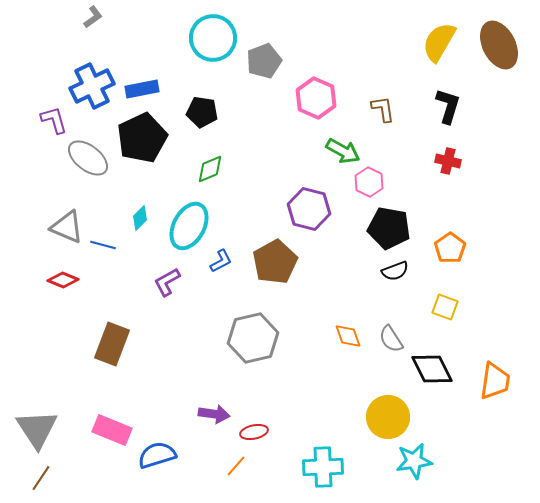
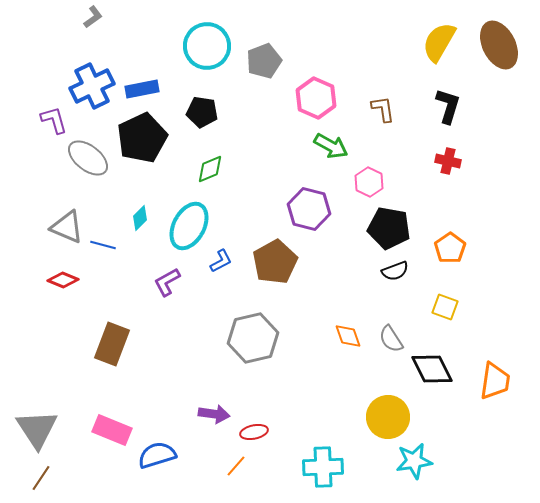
cyan circle at (213, 38): moved 6 px left, 8 px down
green arrow at (343, 151): moved 12 px left, 5 px up
